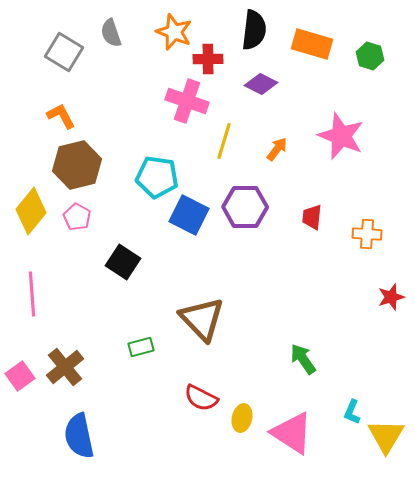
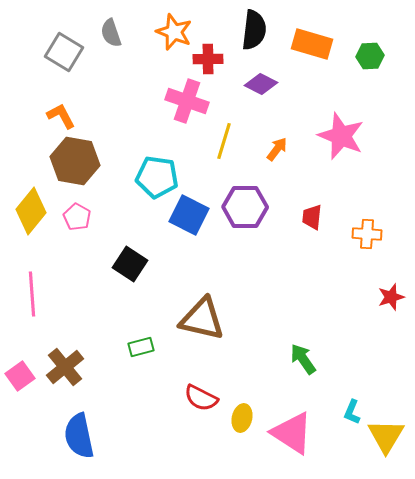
green hexagon: rotated 20 degrees counterclockwise
brown hexagon: moved 2 px left, 4 px up; rotated 24 degrees clockwise
black square: moved 7 px right, 2 px down
brown triangle: rotated 33 degrees counterclockwise
